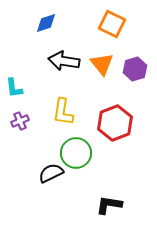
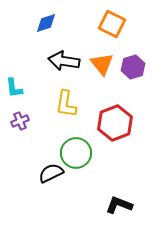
purple hexagon: moved 2 px left, 2 px up
yellow L-shape: moved 3 px right, 8 px up
black L-shape: moved 10 px right; rotated 12 degrees clockwise
